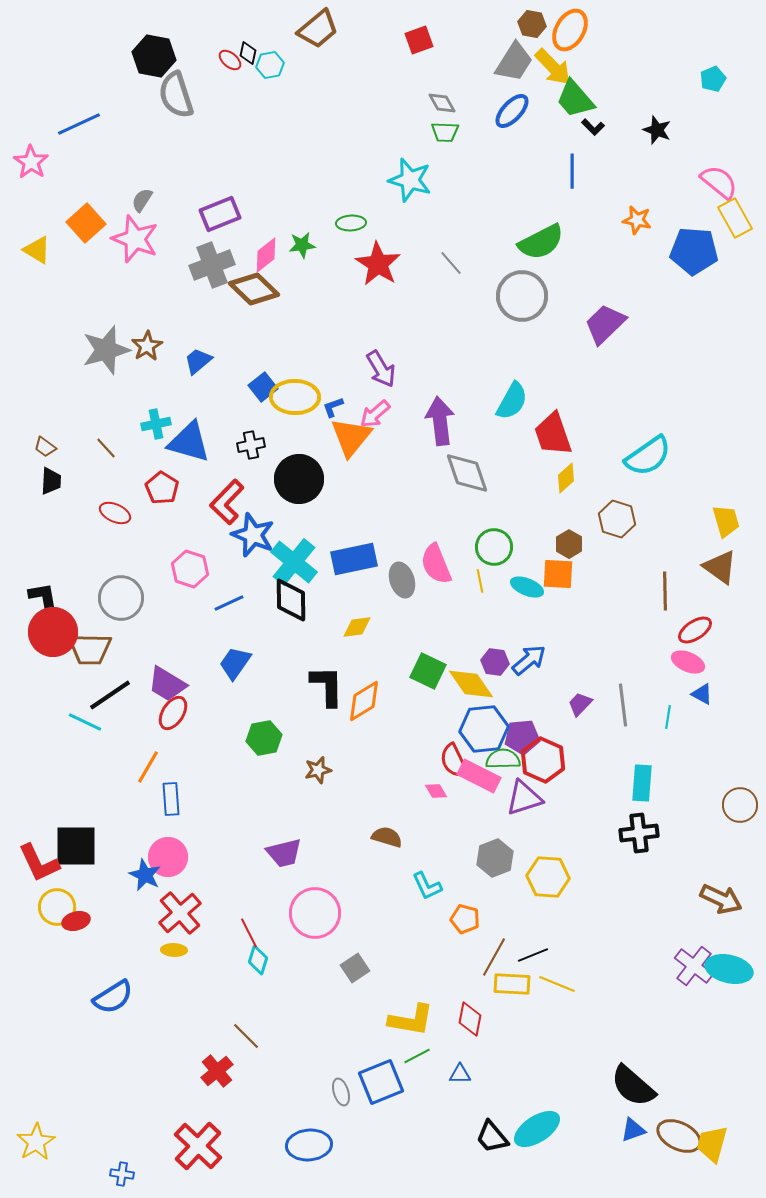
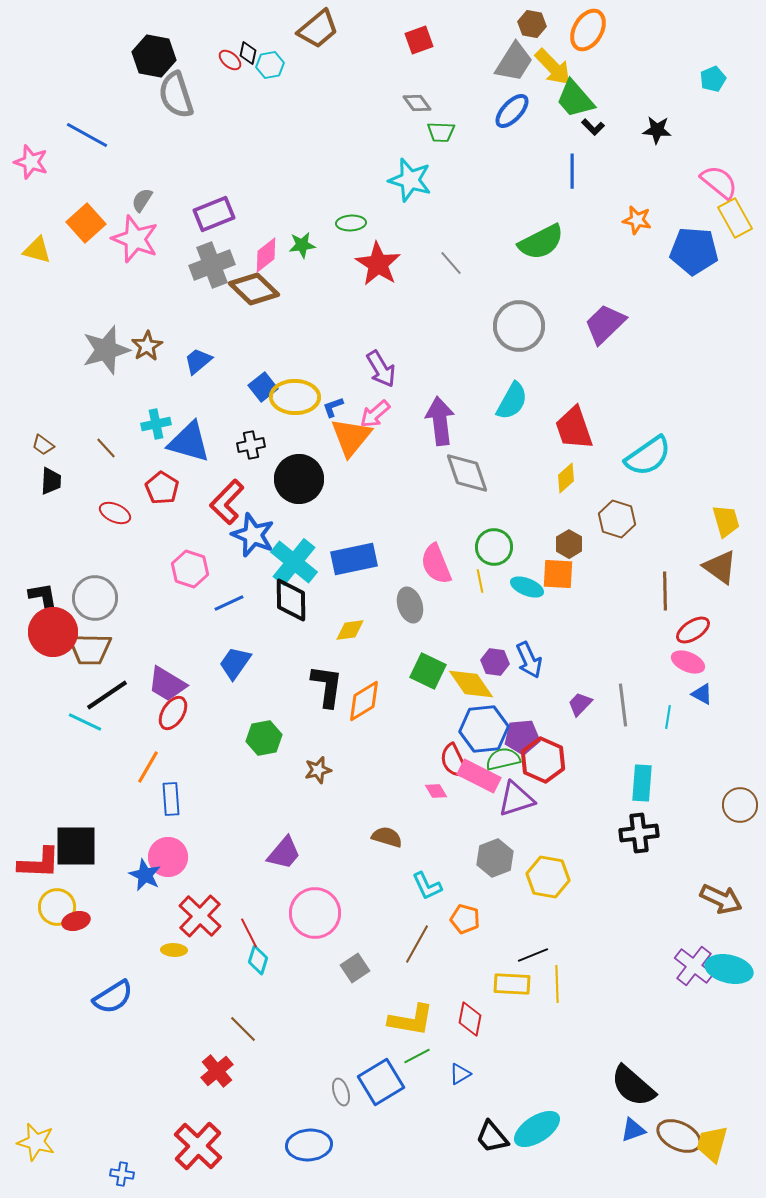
orange ellipse at (570, 30): moved 18 px right
gray diamond at (442, 103): moved 25 px left; rotated 8 degrees counterclockwise
blue line at (79, 124): moved 8 px right, 11 px down; rotated 54 degrees clockwise
black star at (657, 130): rotated 16 degrees counterclockwise
green trapezoid at (445, 132): moved 4 px left
pink star at (31, 162): rotated 16 degrees counterclockwise
purple rectangle at (220, 214): moved 6 px left
yellow triangle at (37, 250): rotated 16 degrees counterclockwise
gray circle at (522, 296): moved 3 px left, 30 px down
red trapezoid at (553, 434): moved 21 px right, 6 px up
brown trapezoid at (45, 447): moved 2 px left, 2 px up
gray ellipse at (402, 580): moved 8 px right, 25 px down
gray circle at (121, 598): moved 26 px left
yellow diamond at (357, 627): moved 7 px left, 3 px down
red ellipse at (695, 630): moved 2 px left
blue arrow at (529, 660): rotated 105 degrees clockwise
black L-shape at (327, 686): rotated 9 degrees clockwise
black line at (110, 695): moved 3 px left
green semicircle at (503, 759): rotated 12 degrees counterclockwise
purple triangle at (524, 798): moved 8 px left, 1 px down
purple trapezoid at (284, 853): rotated 36 degrees counterclockwise
red L-shape at (39, 863): rotated 63 degrees counterclockwise
yellow hexagon at (548, 877): rotated 6 degrees clockwise
red cross at (180, 913): moved 20 px right, 3 px down; rotated 6 degrees counterclockwise
brown line at (494, 957): moved 77 px left, 13 px up
yellow line at (557, 984): rotated 66 degrees clockwise
brown line at (246, 1036): moved 3 px left, 7 px up
blue triangle at (460, 1074): rotated 30 degrees counterclockwise
blue square at (381, 1082): rotated 9 degrees counterclockwise
yellow star at (36, 1142): rotated 27 degrees counterclockwise
